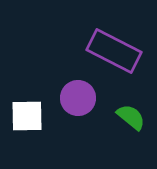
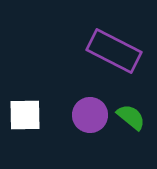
purple circle: moved 12 px right, 17 px down
white square: moved 2 px left, 1 px up
